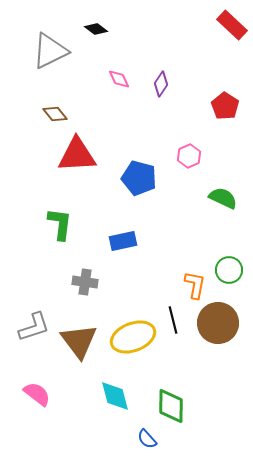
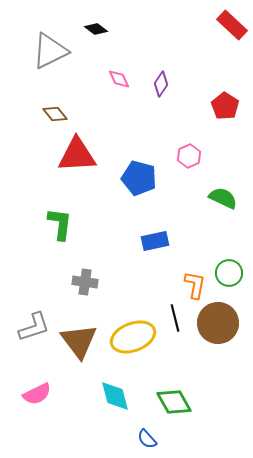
blue rectangle: moved 32 px right
green circle: moved 3 px down
black line: moved 2 px right, 2 px up
pink semicircle: rotated 116 degrees clockwise
green diamond: moved 3 px right, 4 px up; rotated 30 degrees counterclockwise
